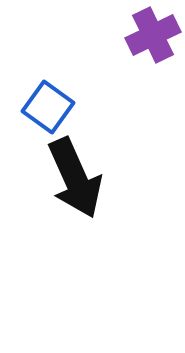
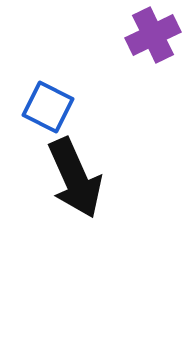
blue square: rotated 9 degrees counterclockwise
